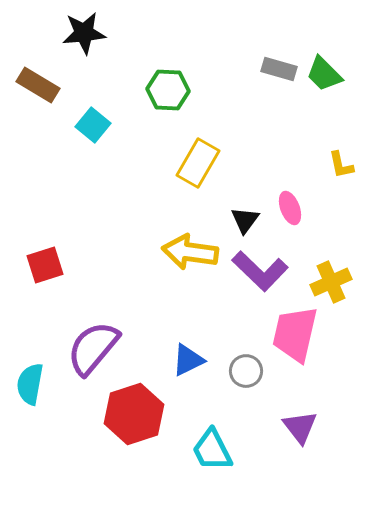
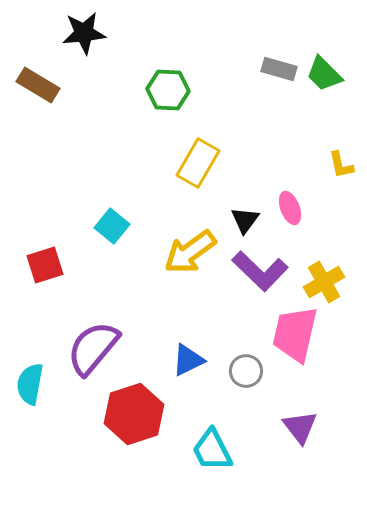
cyan square: moved 19 px right, 101 px down
yellow arrow: rotated 44 degrees counterclockwise
yellow cross: moved 7 px left; rotated 6 degrees counterclockwise
